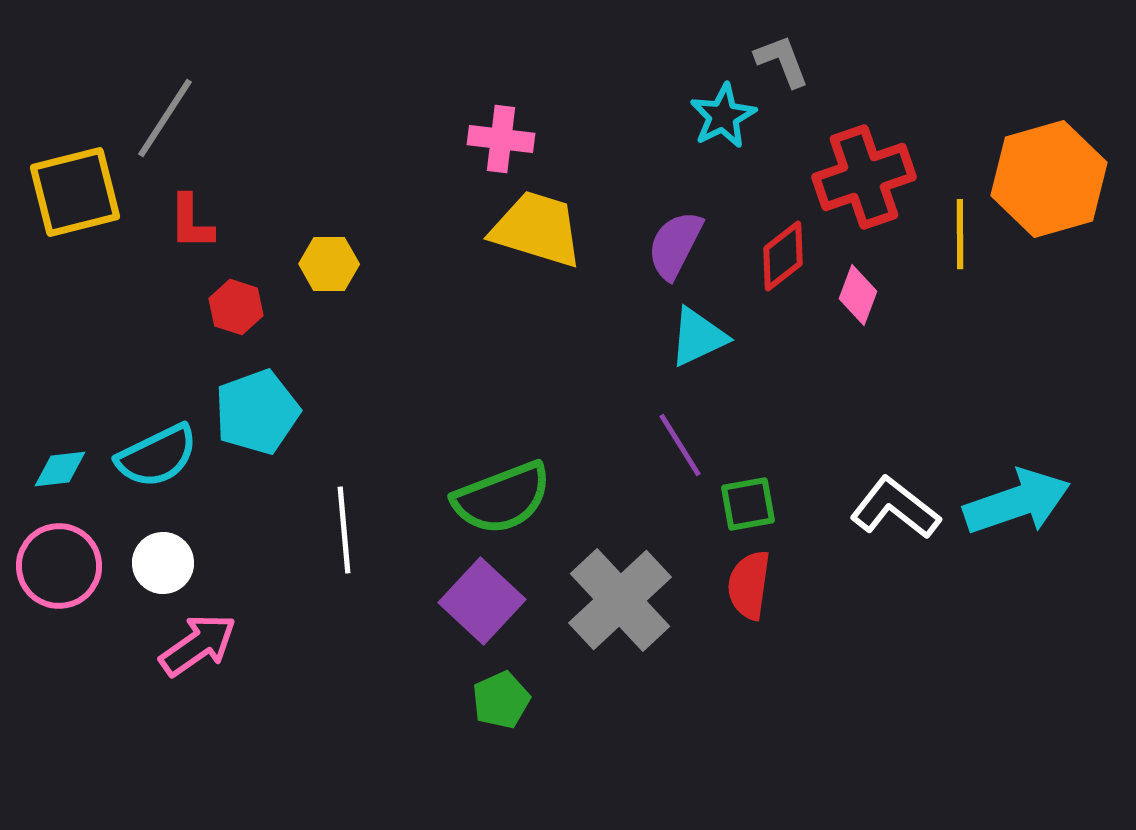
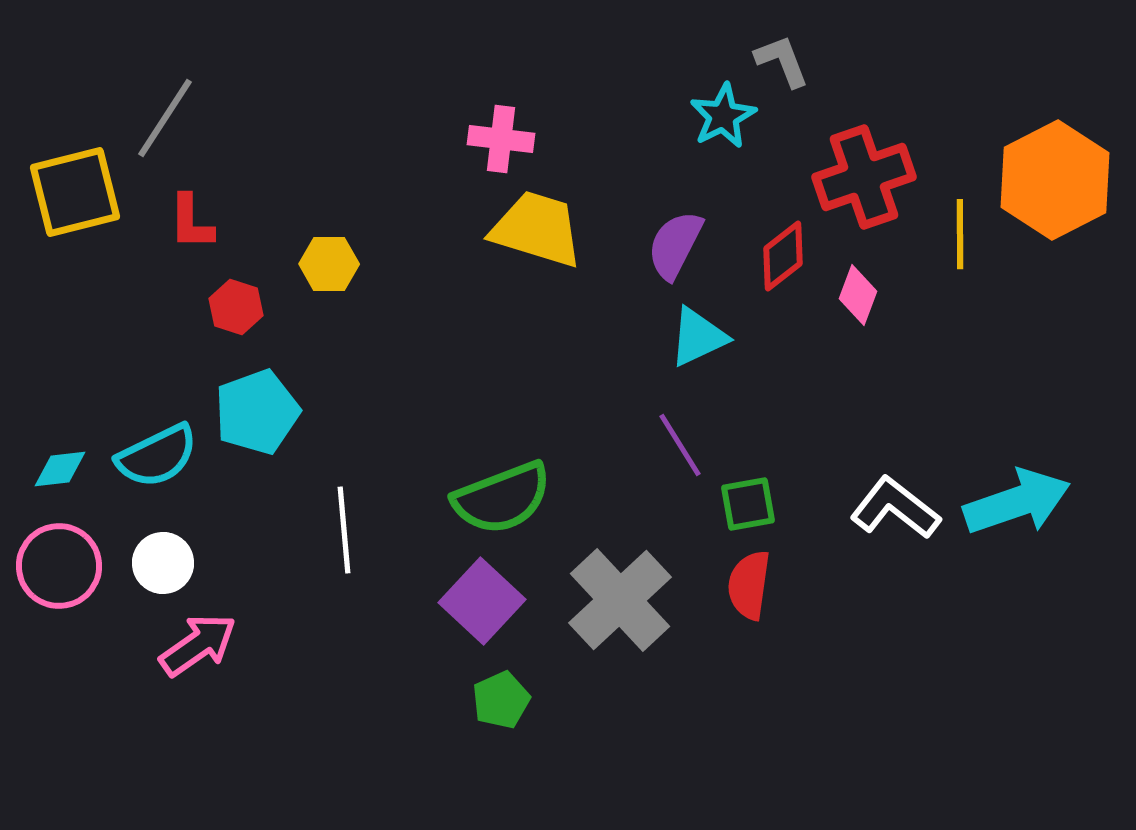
orange hexagon: moved 6 px right, 1 px down; rotated 11 degrees counterclockwise
